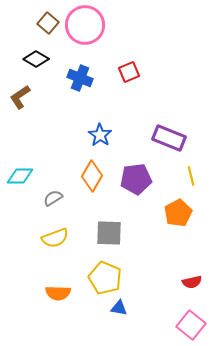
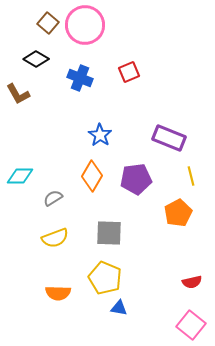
brown L-shape: moved 2 px left, 3 px up; rotated 85 degrees counterclockwise
